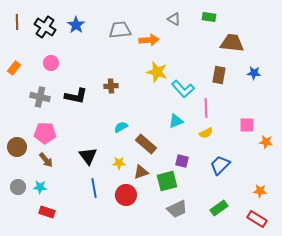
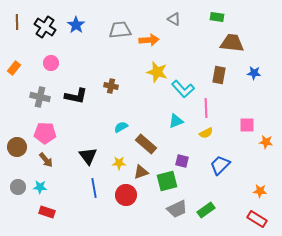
green rectangle at (209, 17): moved 8 px right
brown cross at (111, 86): rotated 16 degrees clockwise
green rectangle at (219, 208): moved 13 px left, 2 px down
